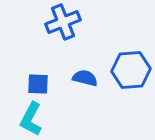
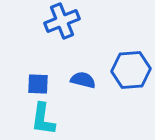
blue cross: moved 1 px left, 1 px up
blue semicircle: moved 2 px left, 2 px down
cyan L-shape: moved 12 px right; rotated 20 degrees counterclockwise
